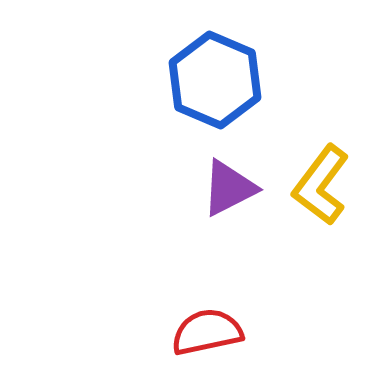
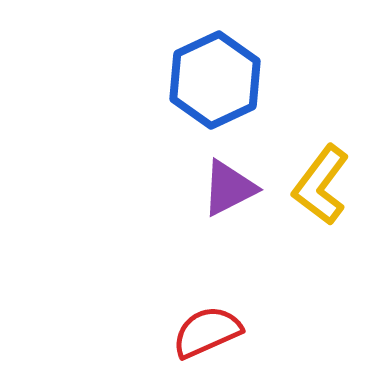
blue hexagon: rotated 12 degrees clockwise
red semicircle: rotated 12 degrees counterclockwise
